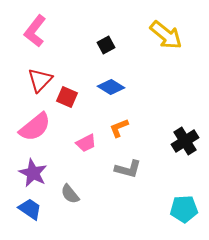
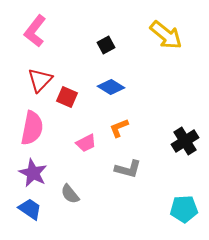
pink semicircle: moved 3 px left, 1 px down; rotated 40 degrees counterclockwise
